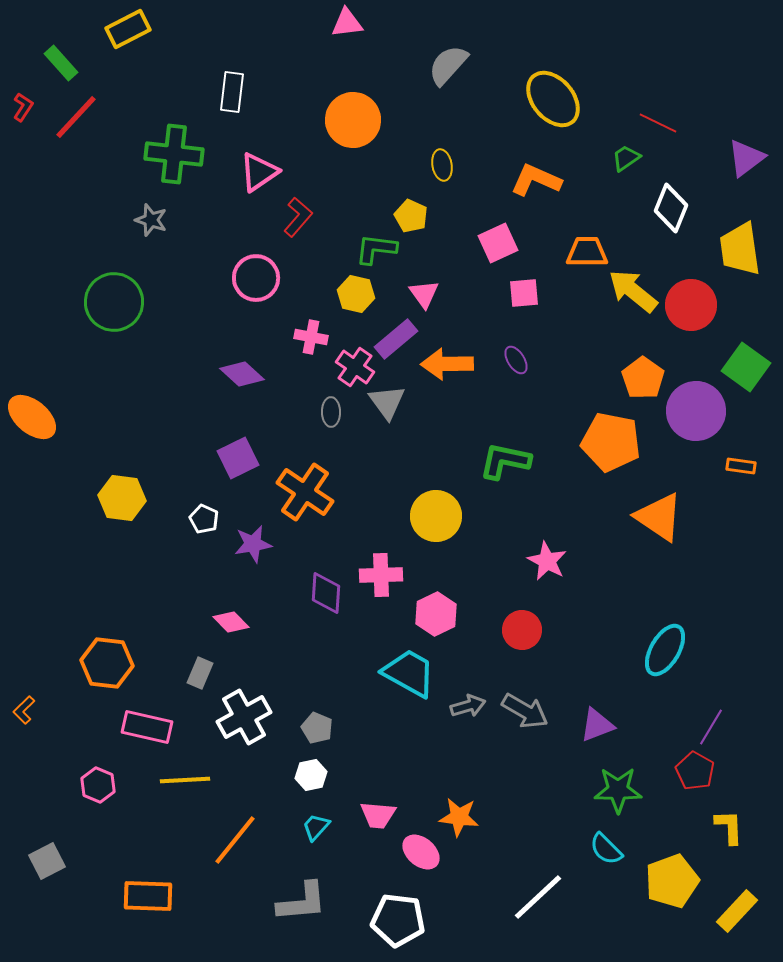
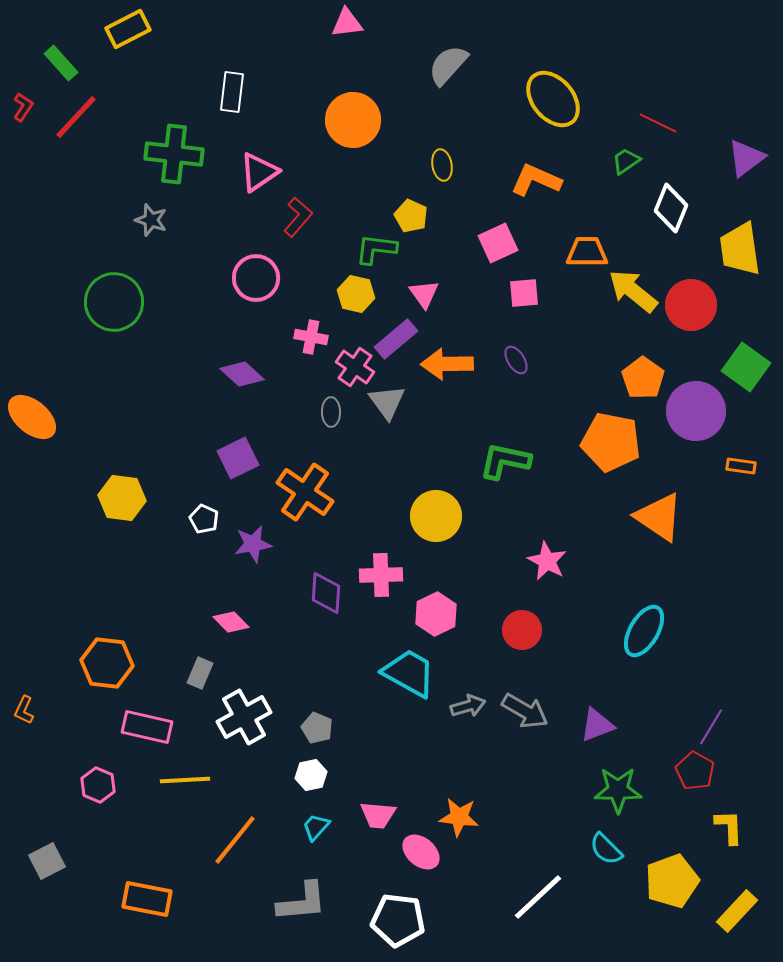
green trapezoid at (626, 158): moved 3 px down
cyan ellipse at (665, 650): moved 21 px left, 19 px up
orange L-shape at (24, 710): rotated 20 degrees counterclockwise
orange rectangle at (148, 896): moved 1 px left, 3 px down; rotated 9 degrees clockwise
